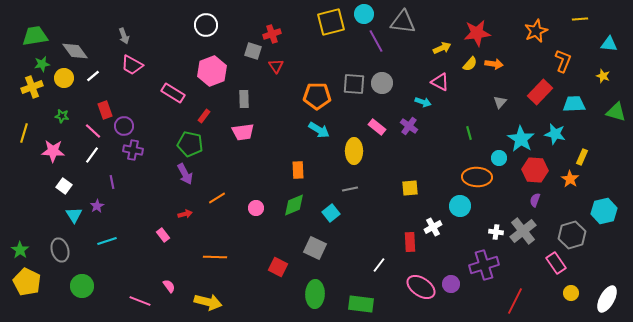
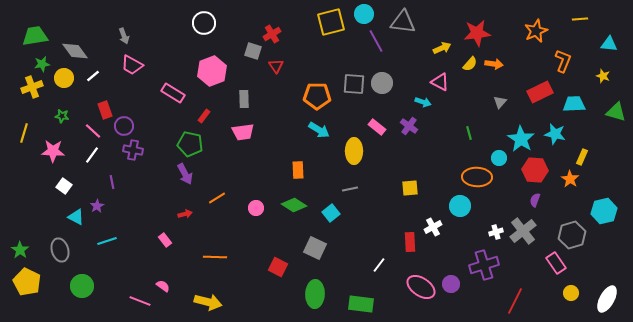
white circle at (206, 25): moved 2 px left, 2 px up
red cross at (272, 34): rotated 12 degrees counterclockwise
red rectangle at (540, 92): rotated 20 degrees clockwise
green diamond at (294, 205): rotated 55 degrees clockwise
cyan triangle at (74, 215): moved 2 px right, 2 px down; rotated 30 degrees counterclockwise
white cross at (496, 232): rotated 24 degrees counterclockwise
pink rectangle at (163, 235): moved 2 px right, 5 px down
pink semicircle at (169, 286): moved 6 px left; rotated 16 degrees counterclockwise
